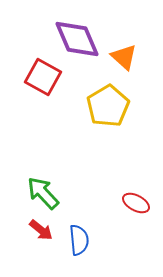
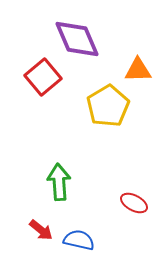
orange triangle: moved 14 px right, 13 px down; rotated 44 degrees counterclockwise
red square: rotated 21 degrees clockwise
green arrow: moved 16 px right, 11 px up; rotated 39 degrees clockwise
red ellipse: moved 2 px left
blue semicircle: rotated 72 degrees counterclockwise
